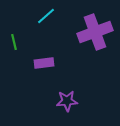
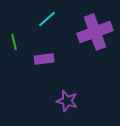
cyan line: moved 1 px right, 3 px down
purple rectangle: moved 4 px up
purple star: rotated 20 degrees clockwise
